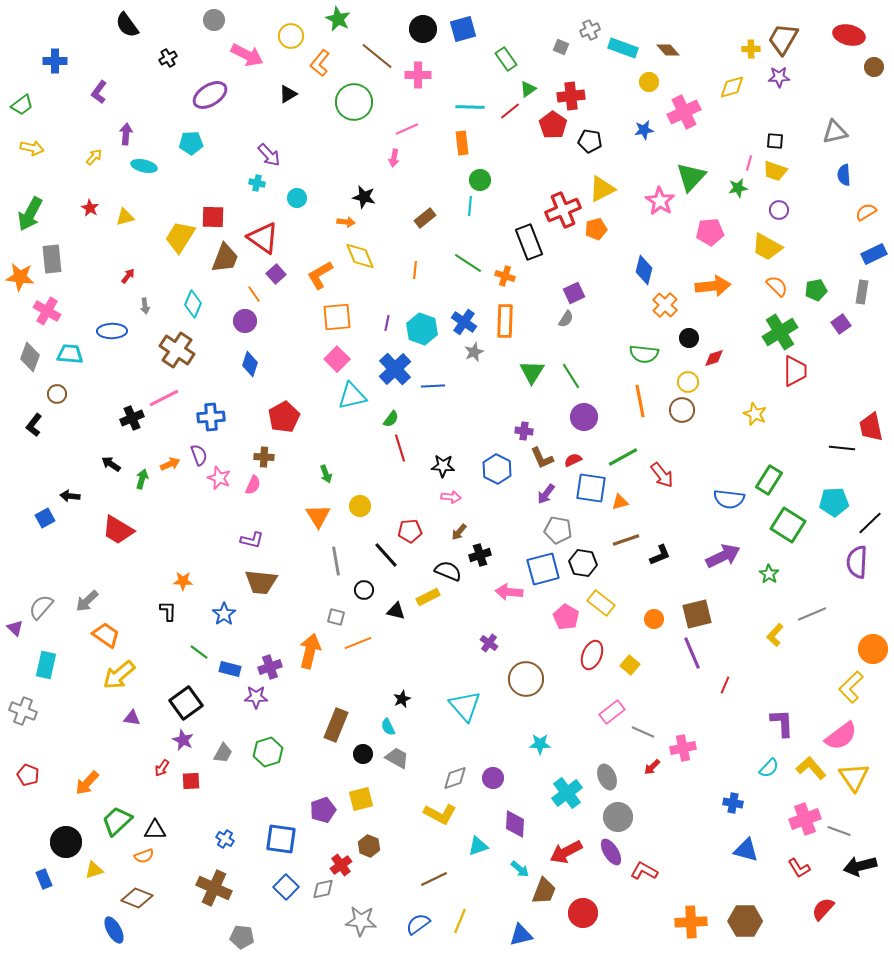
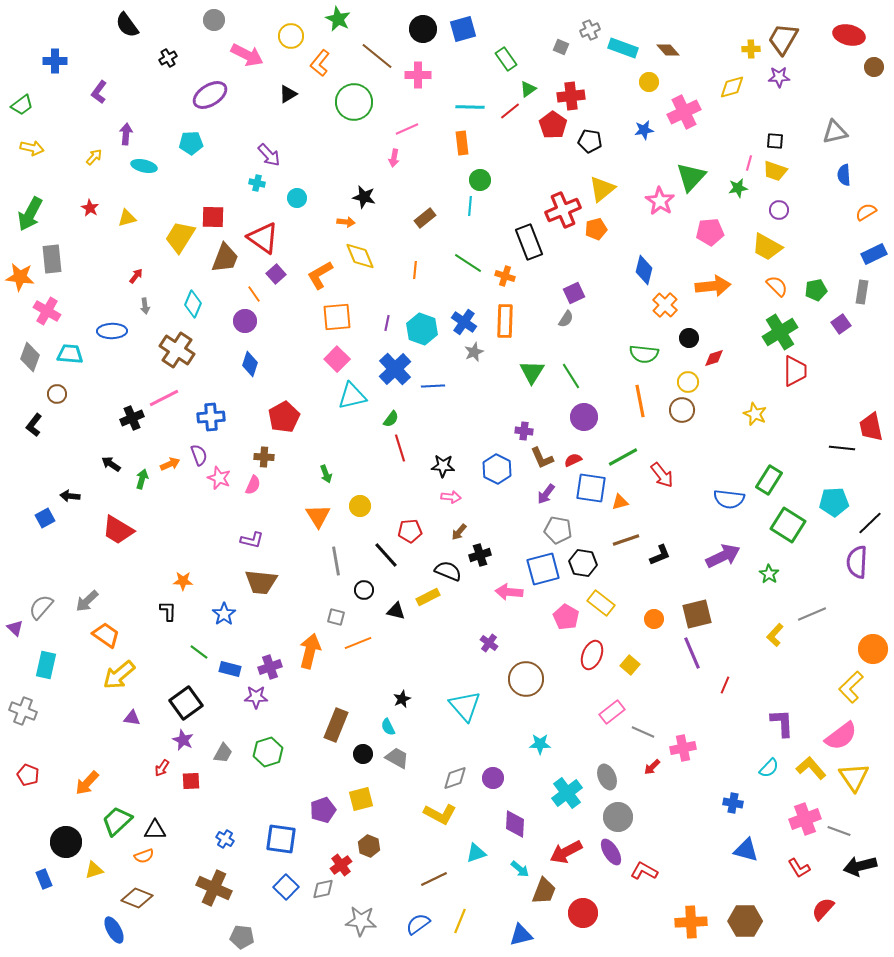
yellow triangle at (602, 189): rotated 12 degrees counterclockwise
yellow triangle at (125, 217): moved 2 px right, 1 px down
red arrow at (128, 276): moved 8 px right
cyan triangle at (478, 846): moved 2 px left, 7 px down
